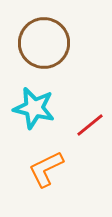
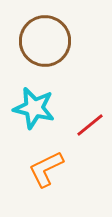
brown circle: moved 1 px right, 2 px up
